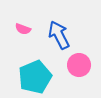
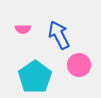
pink semicircle: rotated 21 degrees counterclockwise
cyan pentagon: rotated 12 degrees counterclockwise
